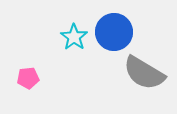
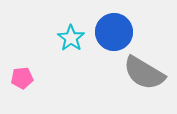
cyan star: moved 3 px left, 1 px down
pink pentagon: moved 6 px left
